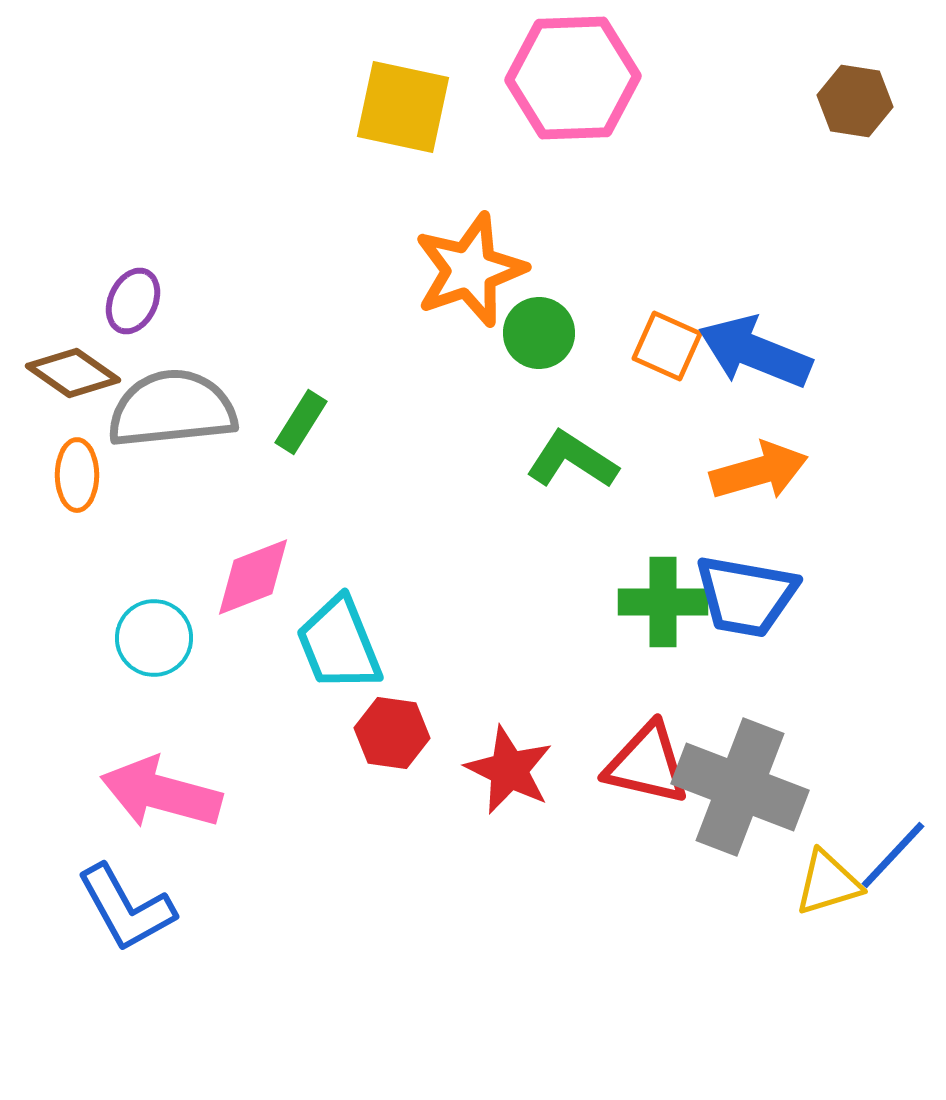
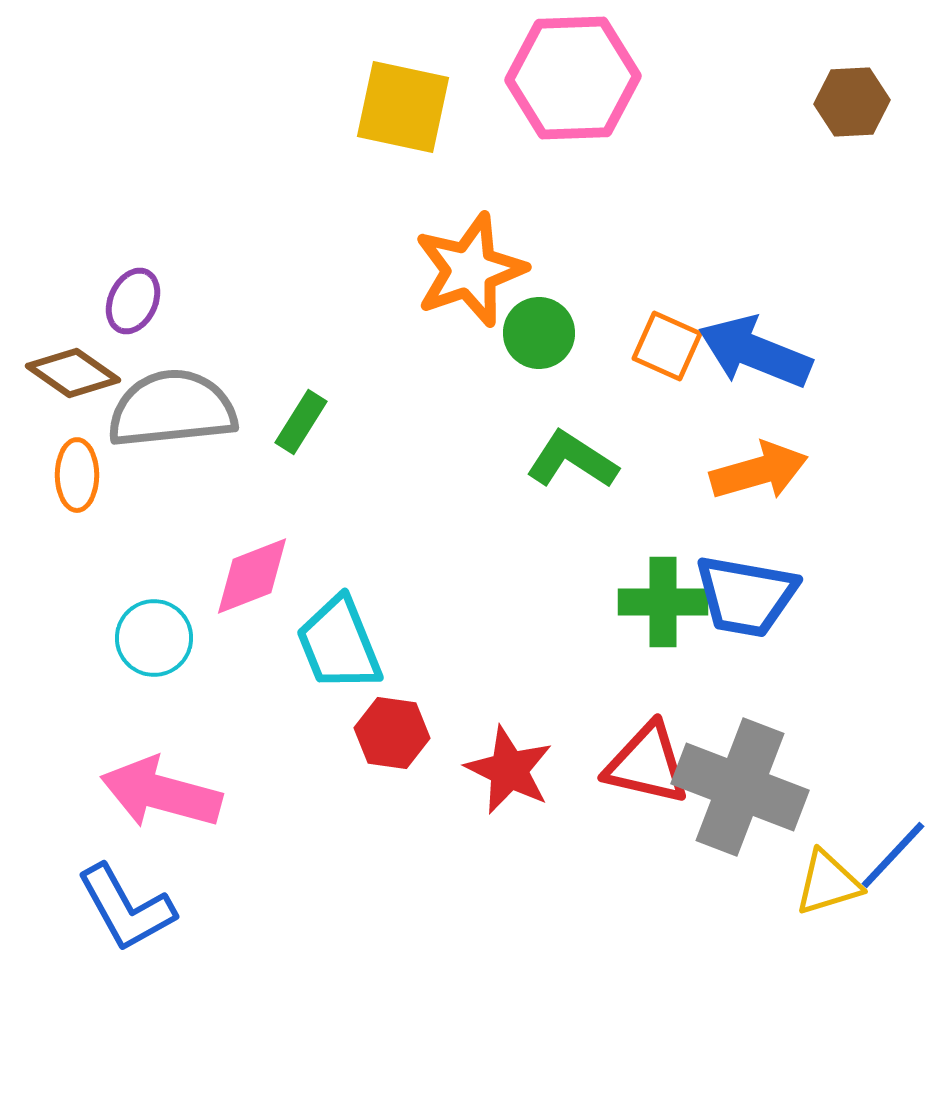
brown hexagon: moved 3 px left, 1 px down; rotated 12 degrees counterclockwise
pink diamond: moved 1 px left, 1 px up
